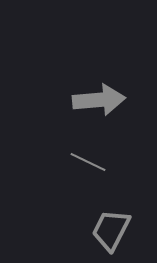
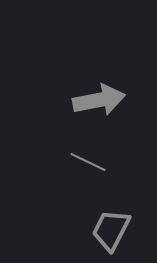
gray arrow: rotated 6 degrees counterclockwise
